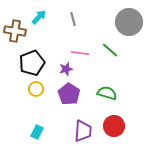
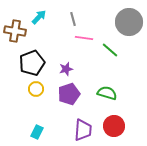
pink line: moved 4 px right, 15 px up
purple pentagon: rotated 20 degrees clockwise
purple trapezoid: moved 1 px up
